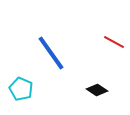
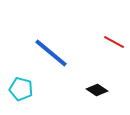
blue line: rotated 15 degrees counterclockwise
cyan pentagon: rotated 10 degrees counterclockwise
